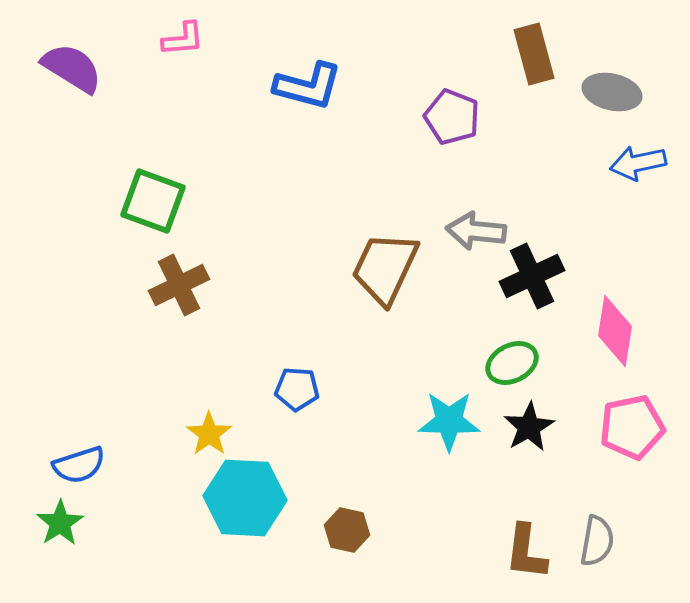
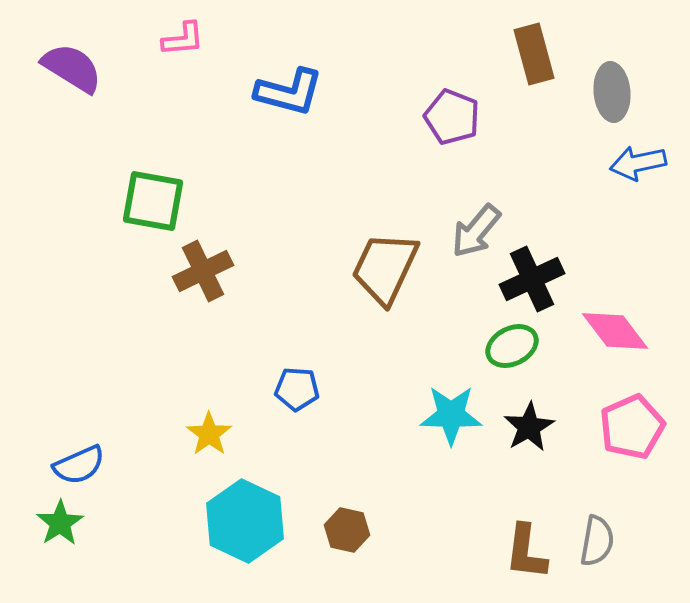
blue L-shape: moved 19 px left, 6 px down
gray ellipse: rotated 72 degrees clockwise
green square: rotated 10 degrees counterclockwise
gray arrow: rotated 56 degrees counterclockwise
black cross: moved 3 px down
brown cross: moved 24 px right, 14 px up
pink diamond: rotated 46 degrees counterclockwise
green ellipse: moved 17 px up
cyan star: moved 2 px right, 6 px up
pink pentagon: rotated 12 degrees counterclockwise
blue semicircle: rotated 6 degrees counterclockwise
cyan hexagon: moved 23 px down; rotated 22 degrees clockwise
